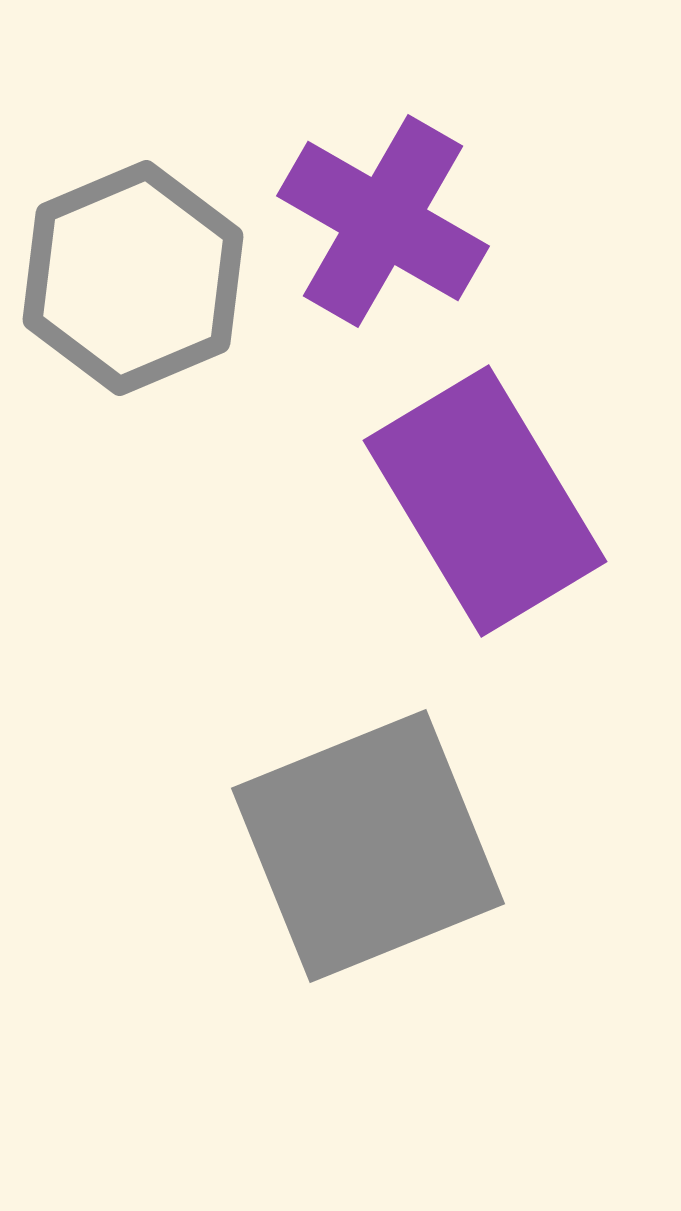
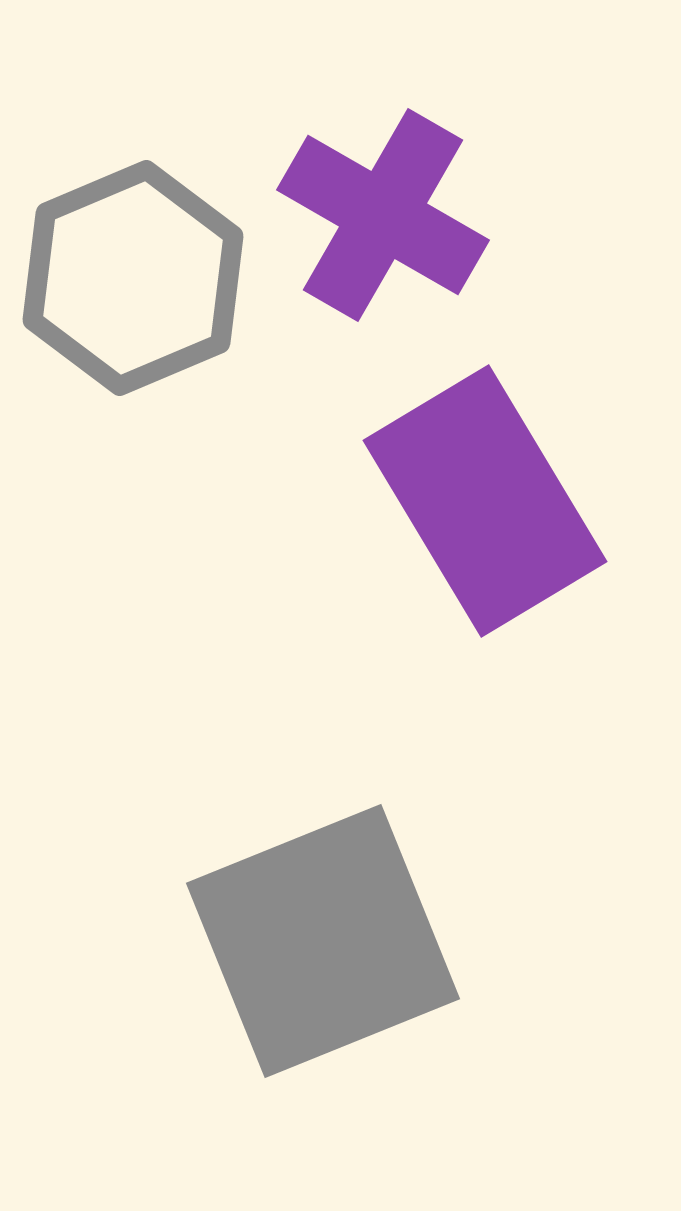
purple cross: moved 6 px up
gray square: moved 45 px left, 95 px down
